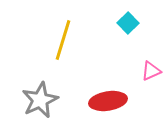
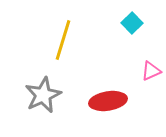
cyan square: moved 4 px right
gray star: moved 3 px right, 5 px up
